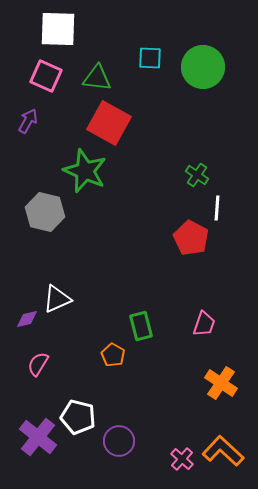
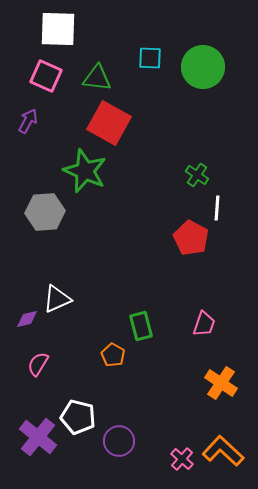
gray hexagon: rotated 18 degrees counterclockwise
